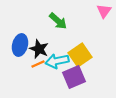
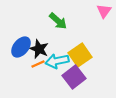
blue ellipse: moved 1 px right, 2 px down; rotated 25 degrees clockwise
purple square: rotated 15 degrees counterclockwise
